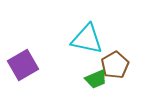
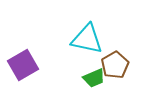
green trapezoid: moved 2 px left, 1 px up
